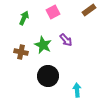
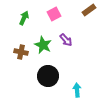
pink square: moved 1 px right, 2 px down
